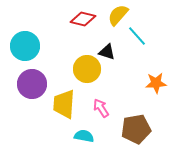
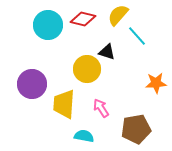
cyan circle: moved 23 px right, 21 px up
